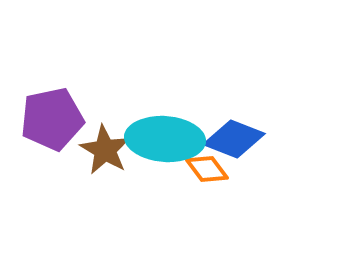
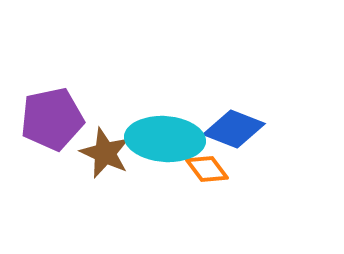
blue diamond: moved 10 px up
brown star: moved 3 px down; rotated 6 degrees counterclockwise
